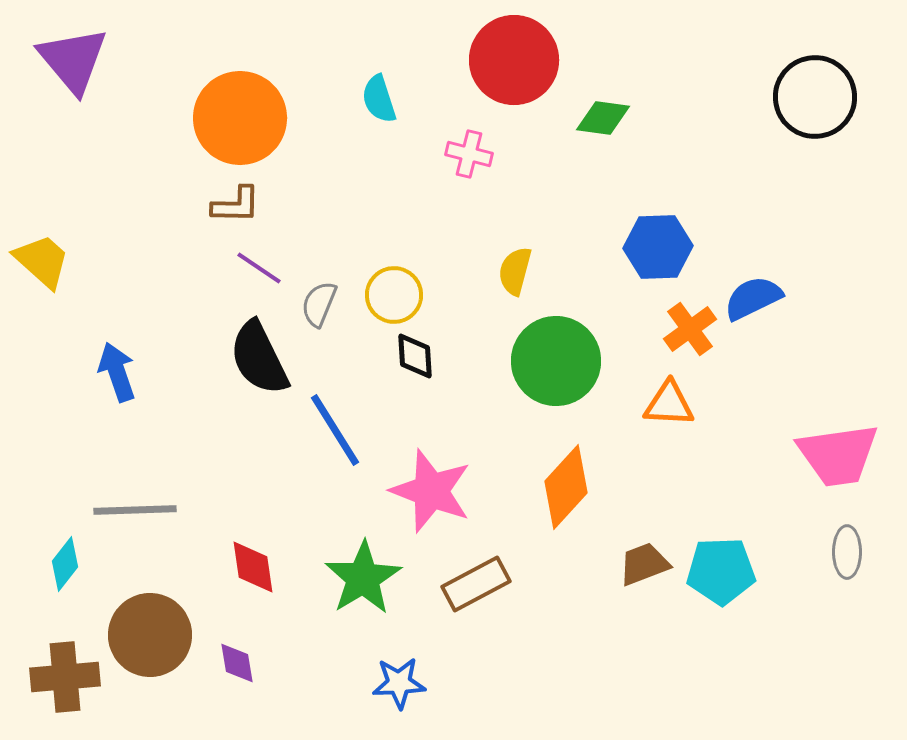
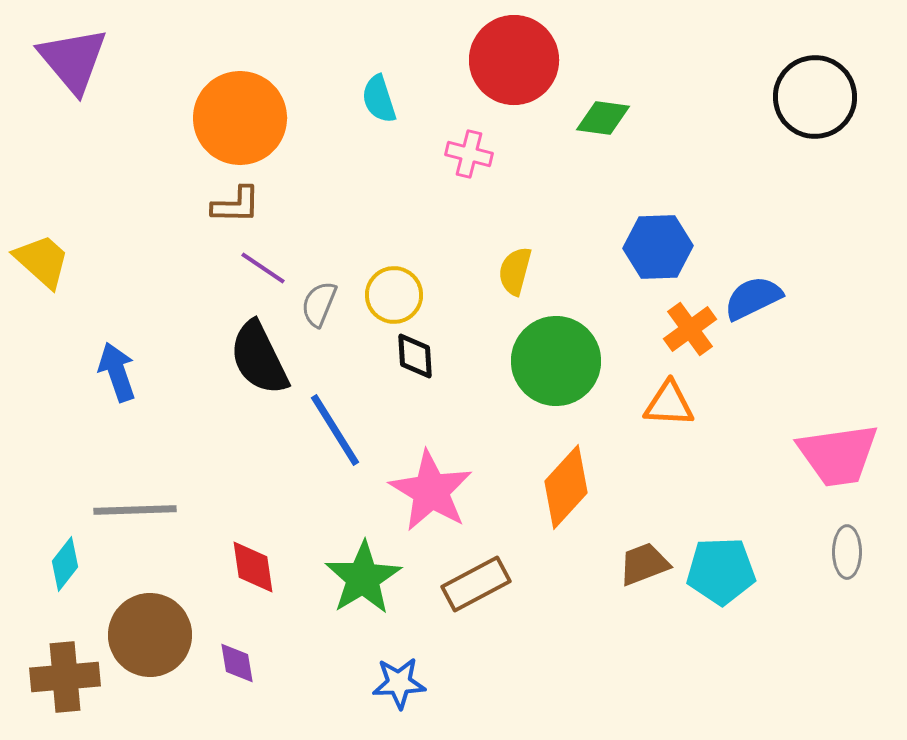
purple line: moved 4 px right
pink star: rotated 10 degrees clockwise
